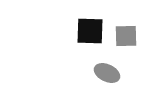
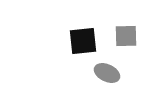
black square: moved 7 px left, 10 px down; rotated 8 degrees counterclockwise
